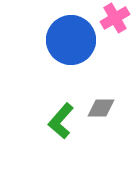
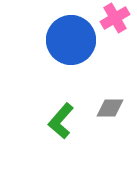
gray diamond: moved 9 px right
